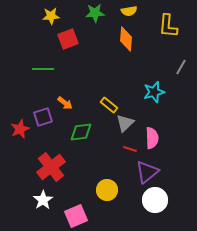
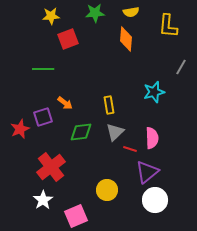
yellow semicircle: moved 2 px right, 1 px down
yellow rectangle: rotated 42 degrees clockwise
gray triangle: moved 10 px left, 9 px down
